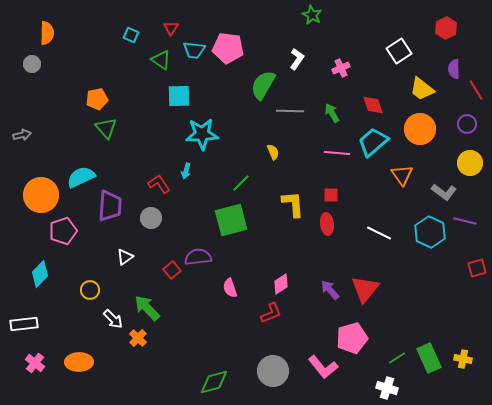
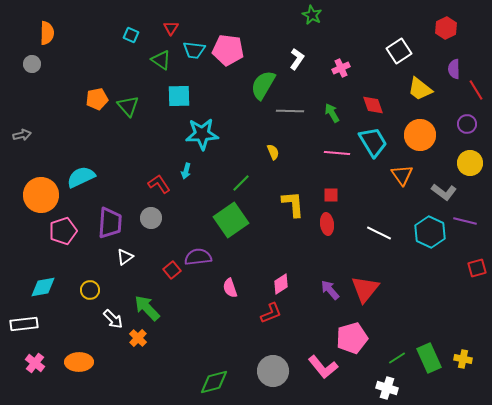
pink pentagon at (228, 48): moved 2 px down
yellow trapezoid at (422, 89): moved 2 px left
green triangle at (106, 128): moved 22 px right, 22 px up
orange circle at (420, 129): moved 6 px down
cyan trapezoid at (373, 142): rotated 100 degrees clockwise
purple trapezoid at (110, 206): moved 17 px down
green square at (231, 220): rotated 20 degrees counterclockwise
cyan diamond at (40, 274): moved 3 px right, 13 px down; rotated 36 degrees clockwise
